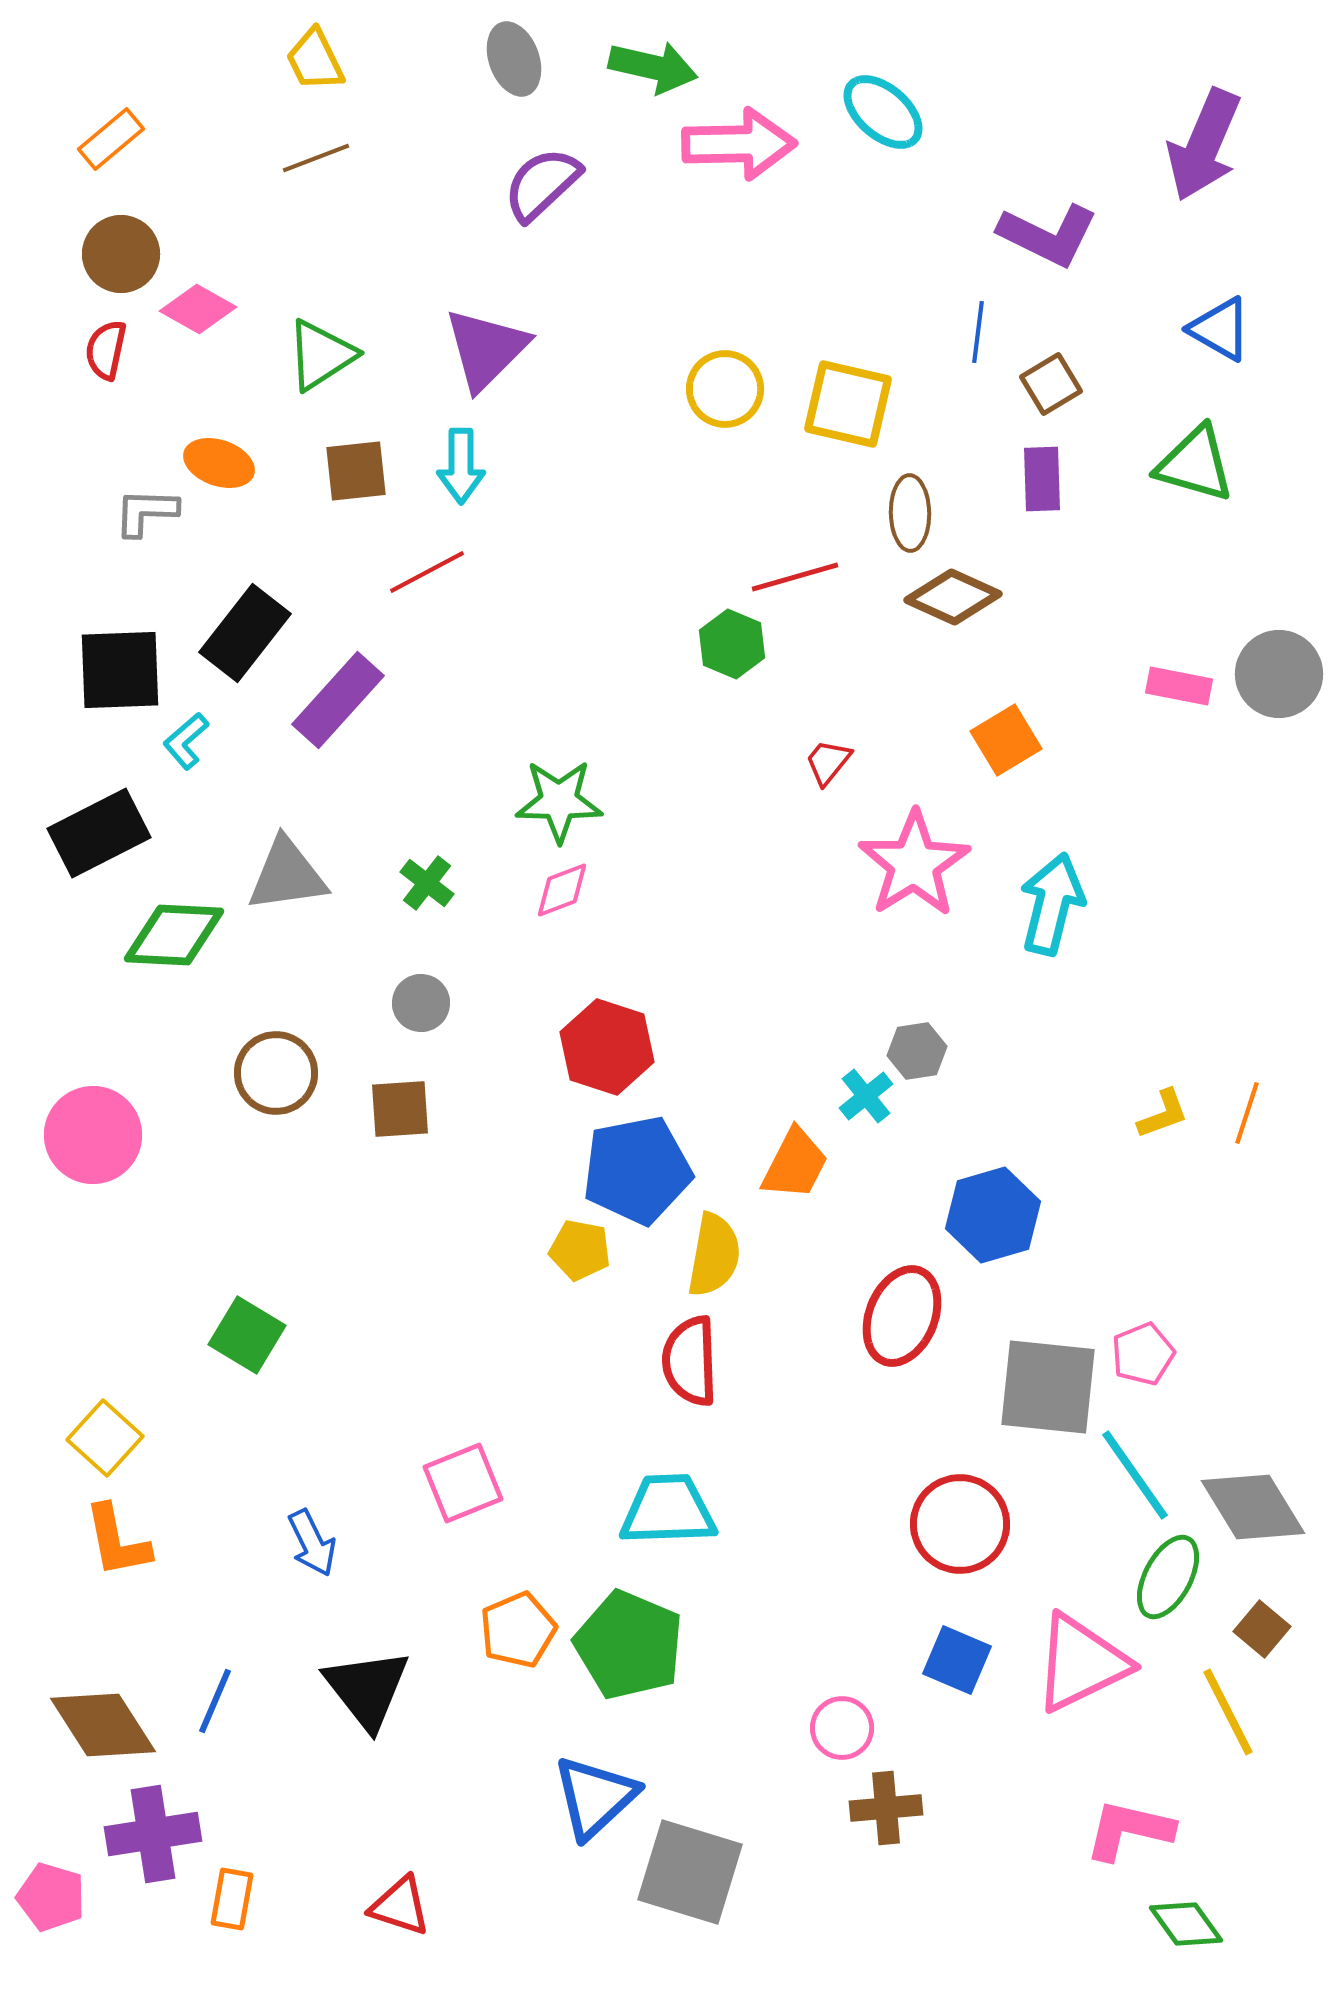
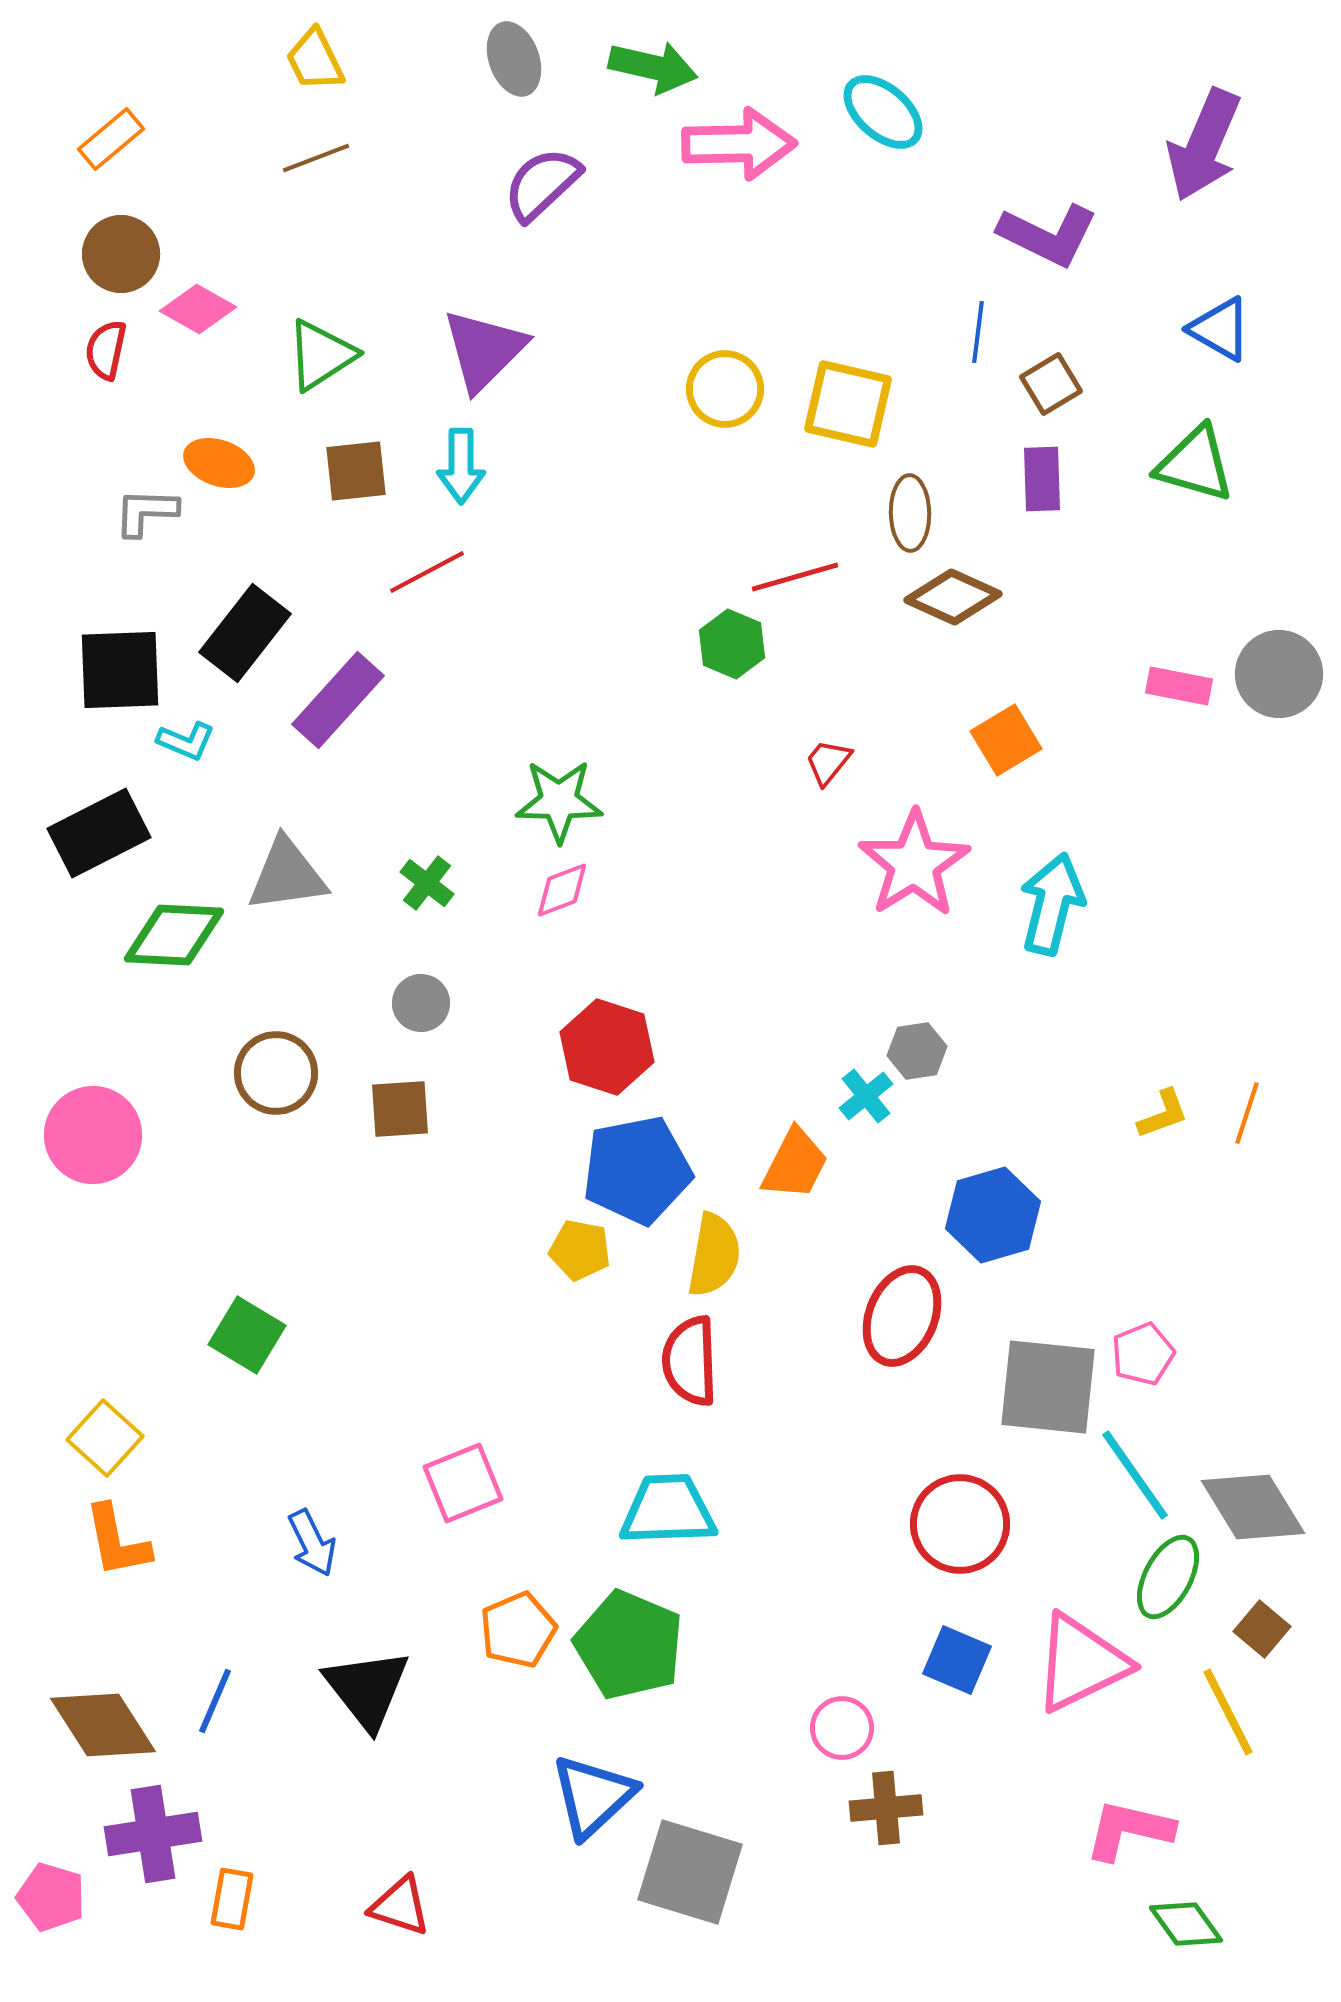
purple triangle at (486, 349): moved 2 px left, 1 px down
cyan L-shape at (186, 741): rotated 116 degrees counterclockwise
blue triangle at (595, 1797): moved 2 px left, 1 px up
